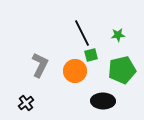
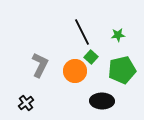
black line: moved 1 px up
green square: moved 2 px down; rotated 32 degrees counterclockwise
black ellipse: moved 1 px left
